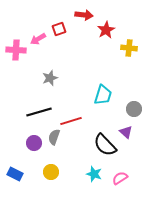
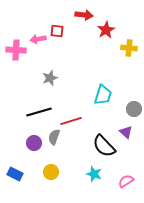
red square: moved 2 px left, 2 px down; rotated 24 degrees clockwise
pink arrow: rotated 21 degrees clockwise
black semicircle: moved 1 px left, 1 px down
pink semicircle: moved 6 px right, 3 px down
